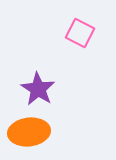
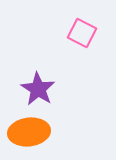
pink square: moved 2 px right
